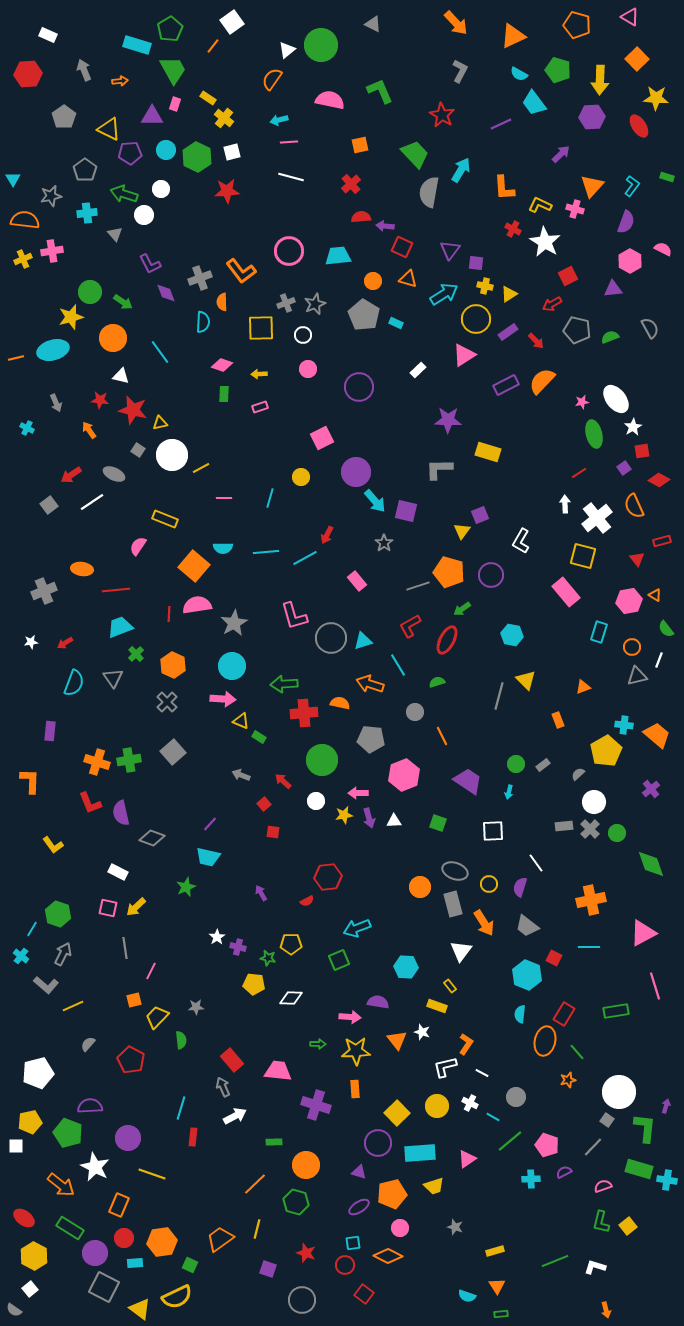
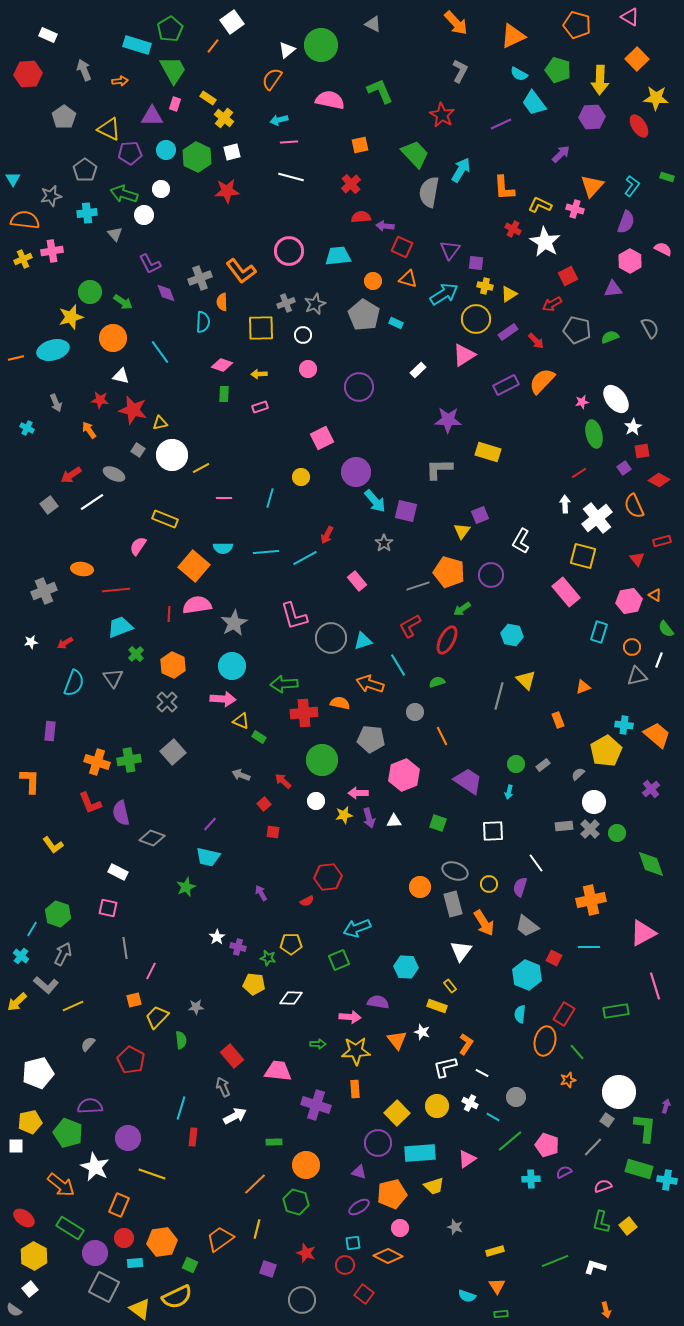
yellow arrow at (136, 907): moved 119 px left, 95 px down
red rectangle at (232, 1060): moved 4 px up
